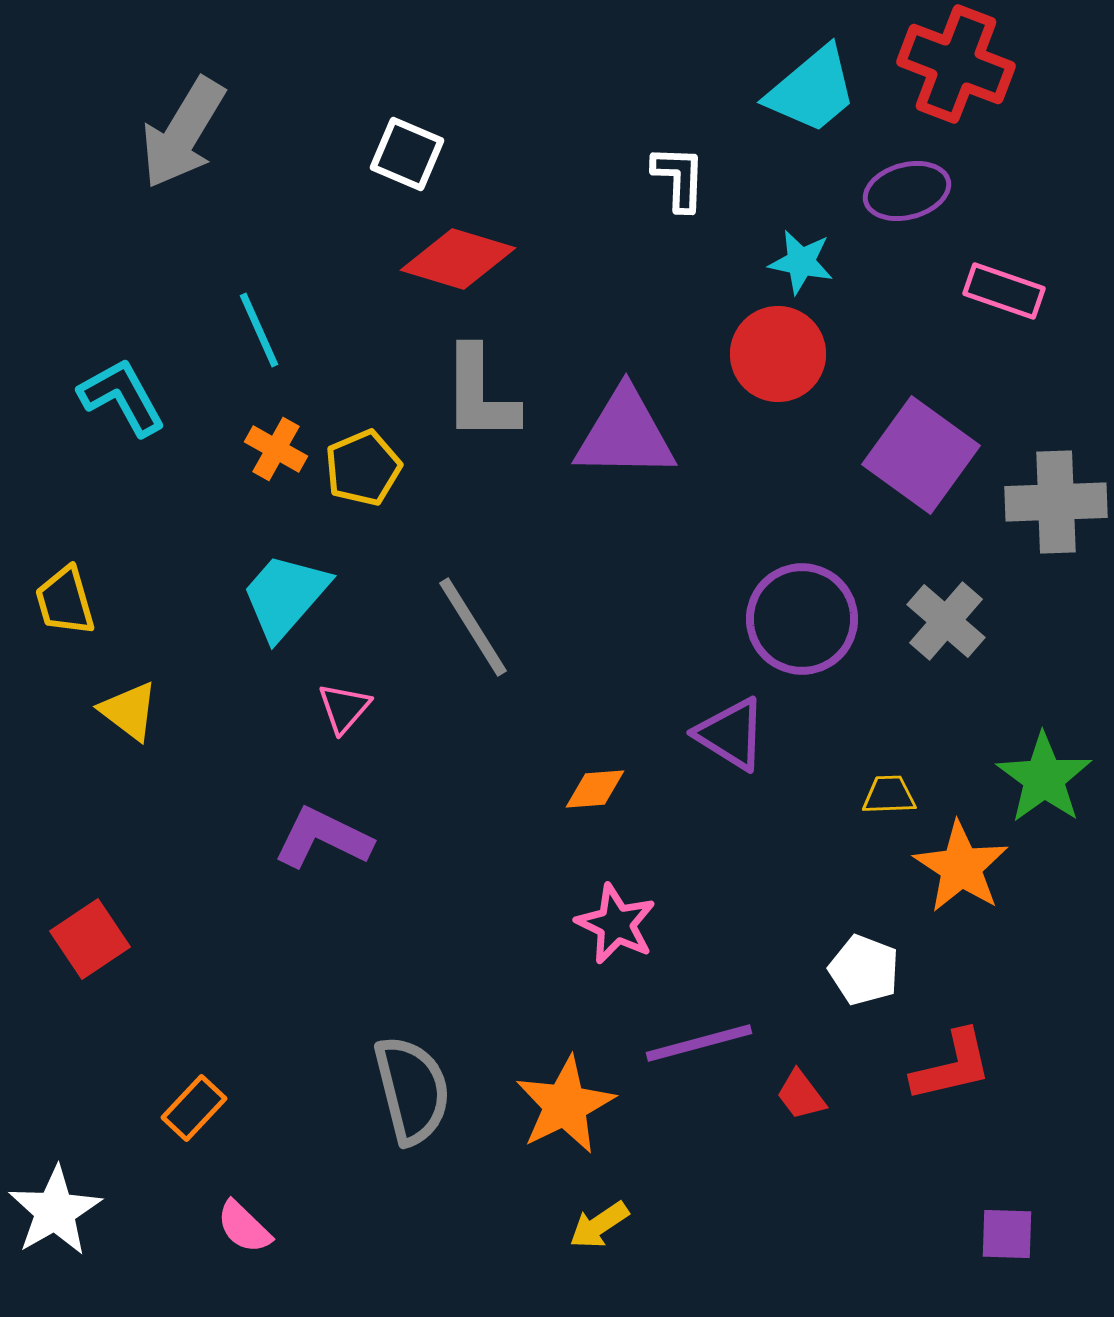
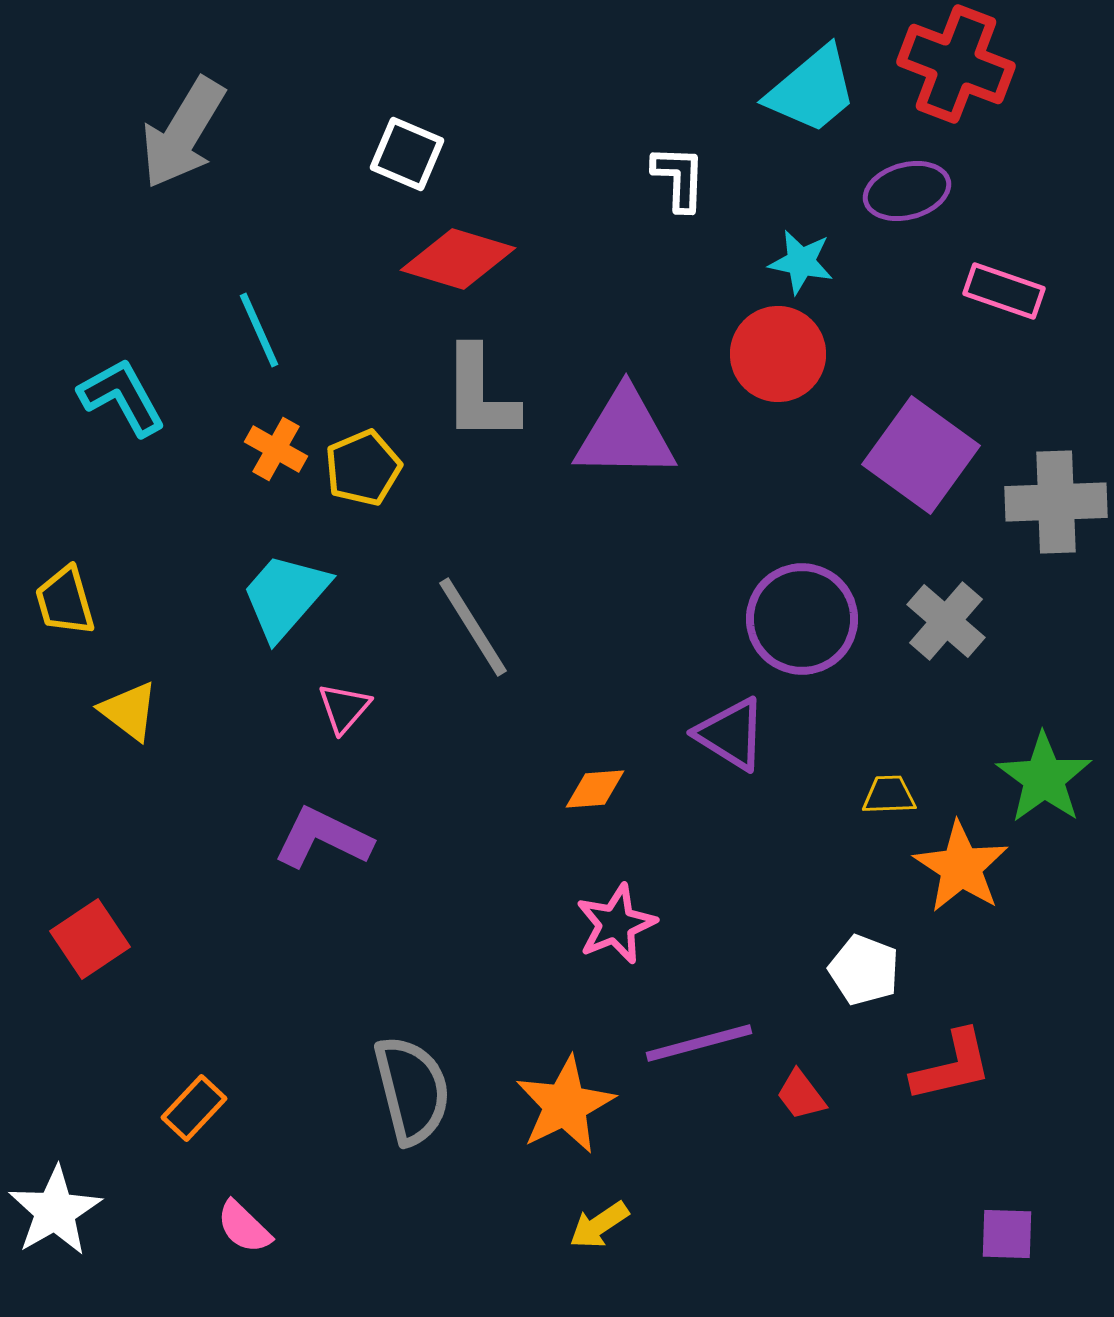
pink star at (616, 924): rotated 24 degrees clockwise
